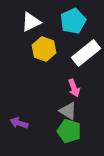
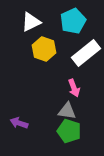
gray triangle: moved 1 px left; rotated 24 degrees counterclockwise
